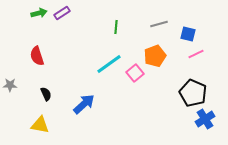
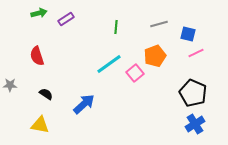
purple rectangle: moved 4 px right, 6 px down
pink line: moved 1 px up
black semicircle: rotated 32 degrees counterclockwise
blue cross: moved 10 px left, 5 px down
